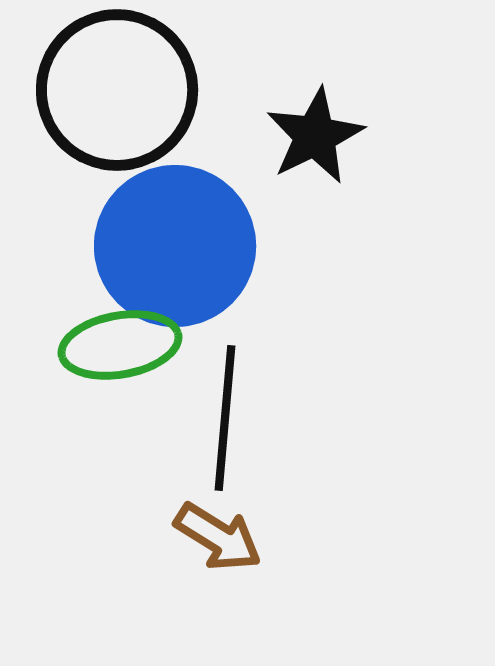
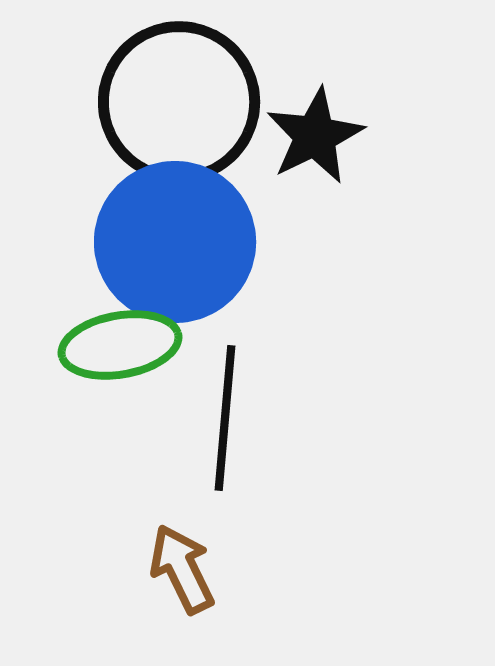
black circle: moved 62 px right, 12 px down
blue circle: moved 4 px up
brown arrow: moved 36 px left, 32 px down; rotated 148 degrees counterclockwise
